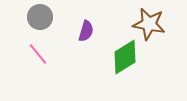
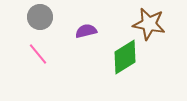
purple semicircle: rotated 120 degrees counterclockwise
